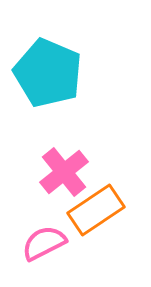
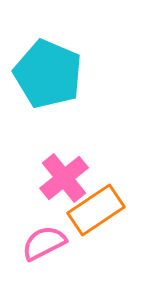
cyan pentagon: moved 1 px down
pink cross: moved 6 px down
